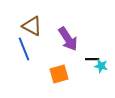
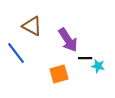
purple arrow: moved 1 px down
blue line: moved 8 px left, 4 px down; rotated 15 degrees counterclockwise
black line: moved 7 px left, 1 px up
cyan star: moved 3 px left
